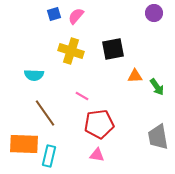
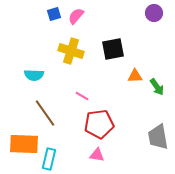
cyan rectangle: moved 3 px down
